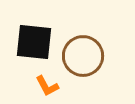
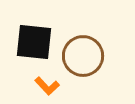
orange L-shape: rotated 15 degrees counterclockwise
